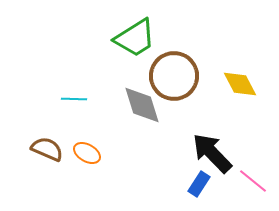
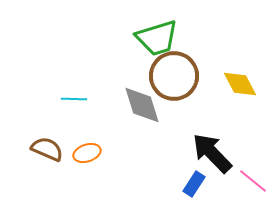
green trapezoid: moved 22 px right; rotated 15 degrees clockwise
orange ellipse: rotated 48 degrees counterclockwise
blue rectangle: moved 5 px left
